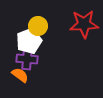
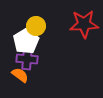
yellow circle: moved 2 px left
white pentagon: moved 3 px left; rotated 10 degrees counterclockwise
